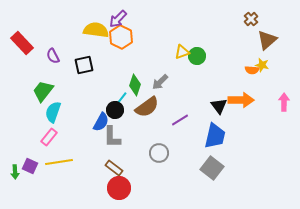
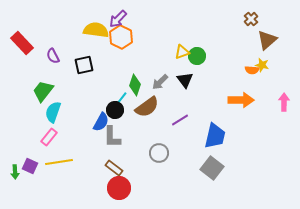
black triangle: moved 34 px left, 26 px up
